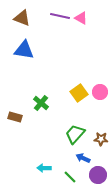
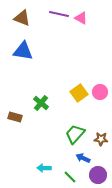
purple line: moved 1 px left, 2 px up
blue triangle: moved 1 px left, 1 px down
